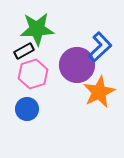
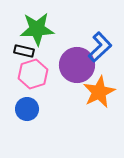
black rectangle: rotated 42 degrees clockwise
